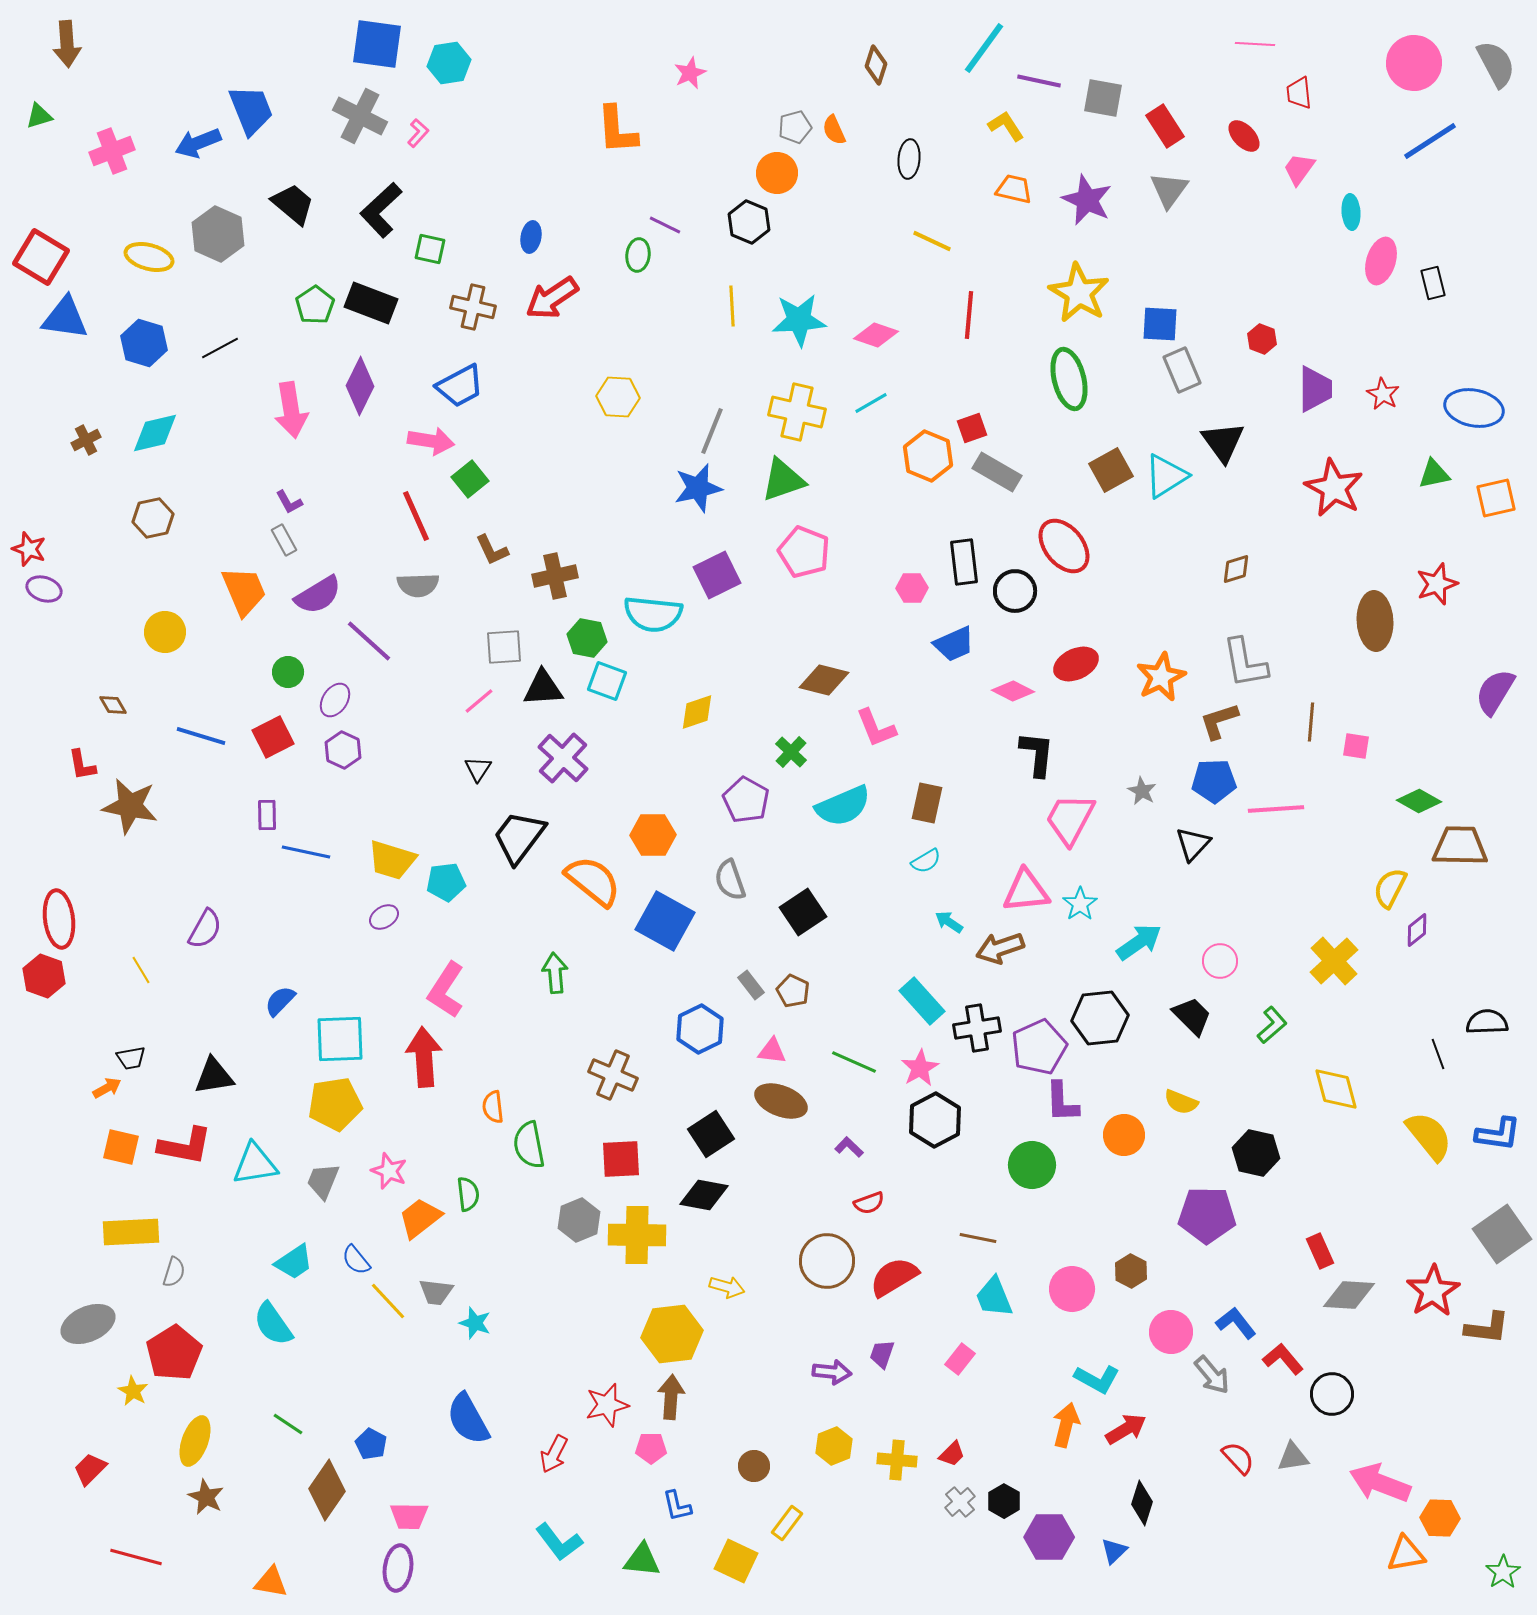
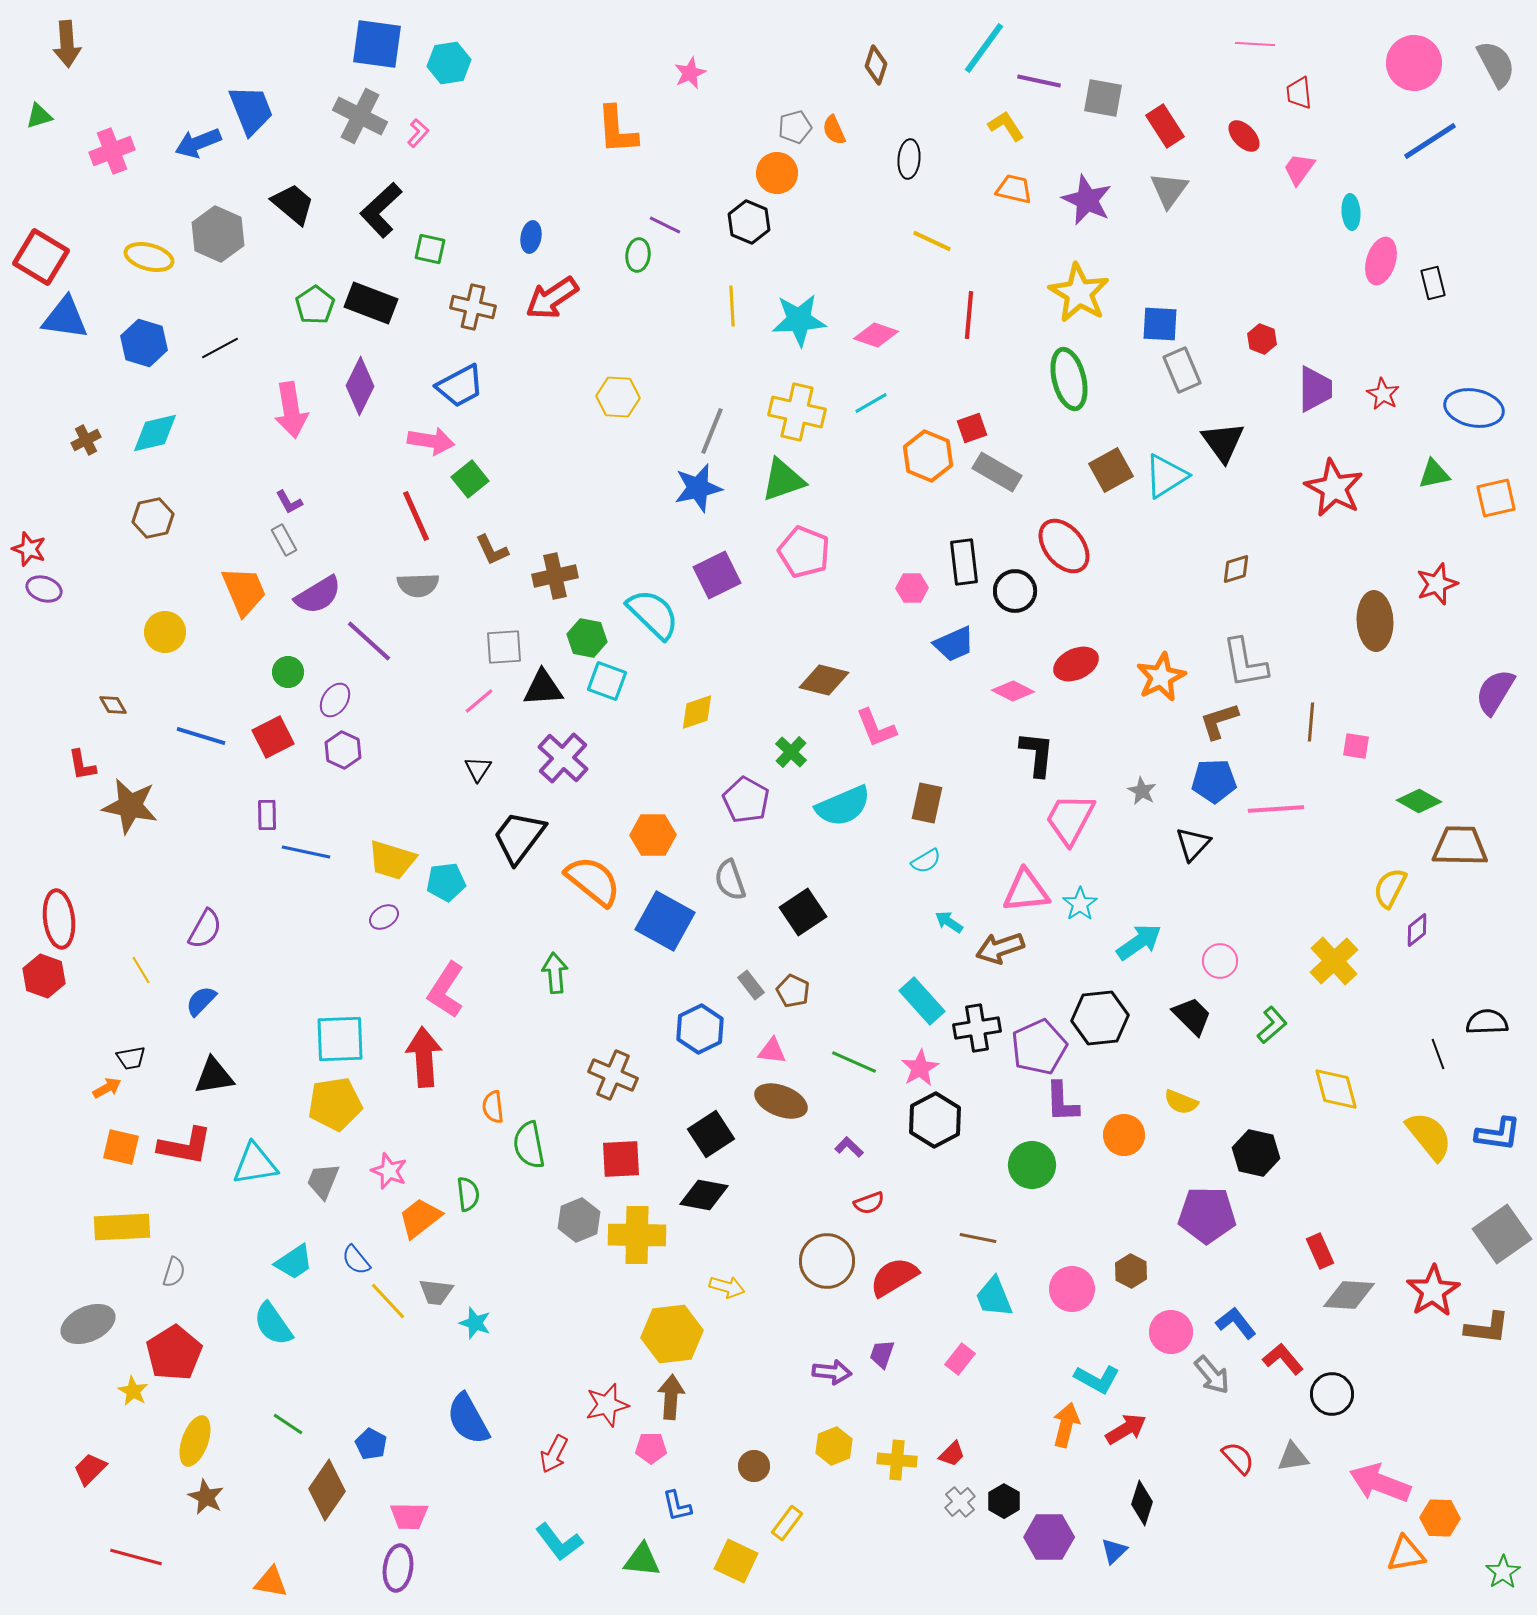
cyan semicircle at (653, 614): rotated 142 degrees counterclockwise
blue semicircle at (280, 1001): moved 79 px left
yellow rectangle at (131, 1232): moved 9 px left, 5 px up
